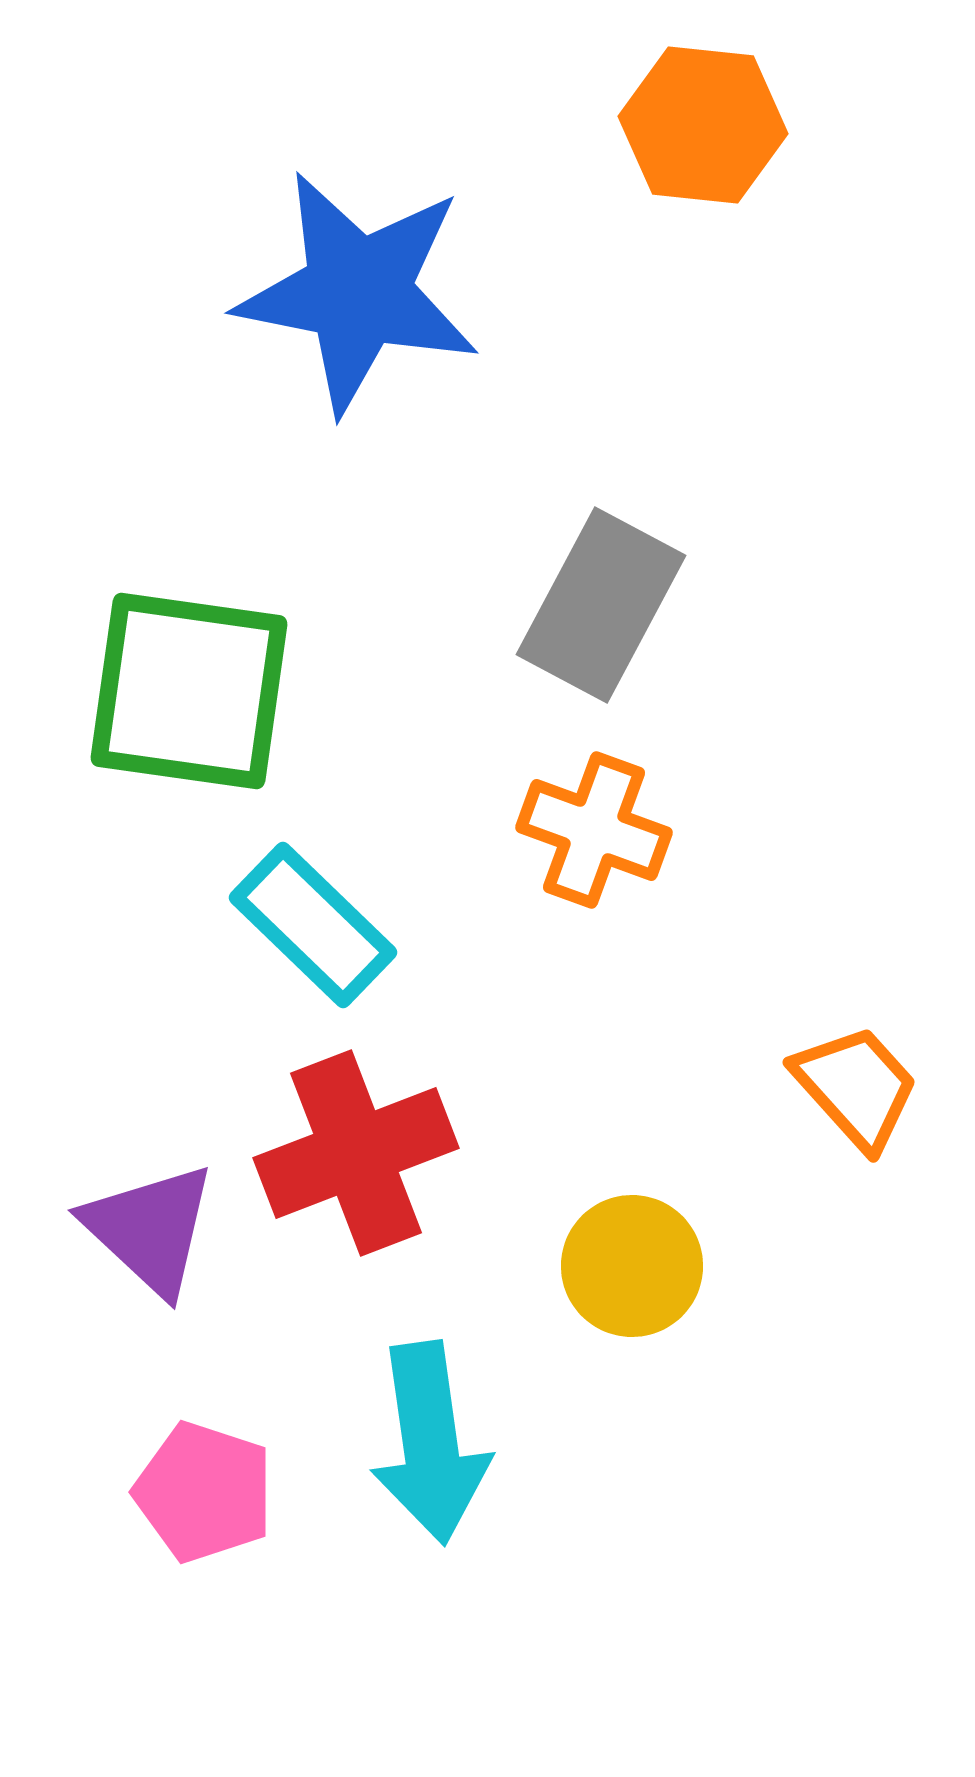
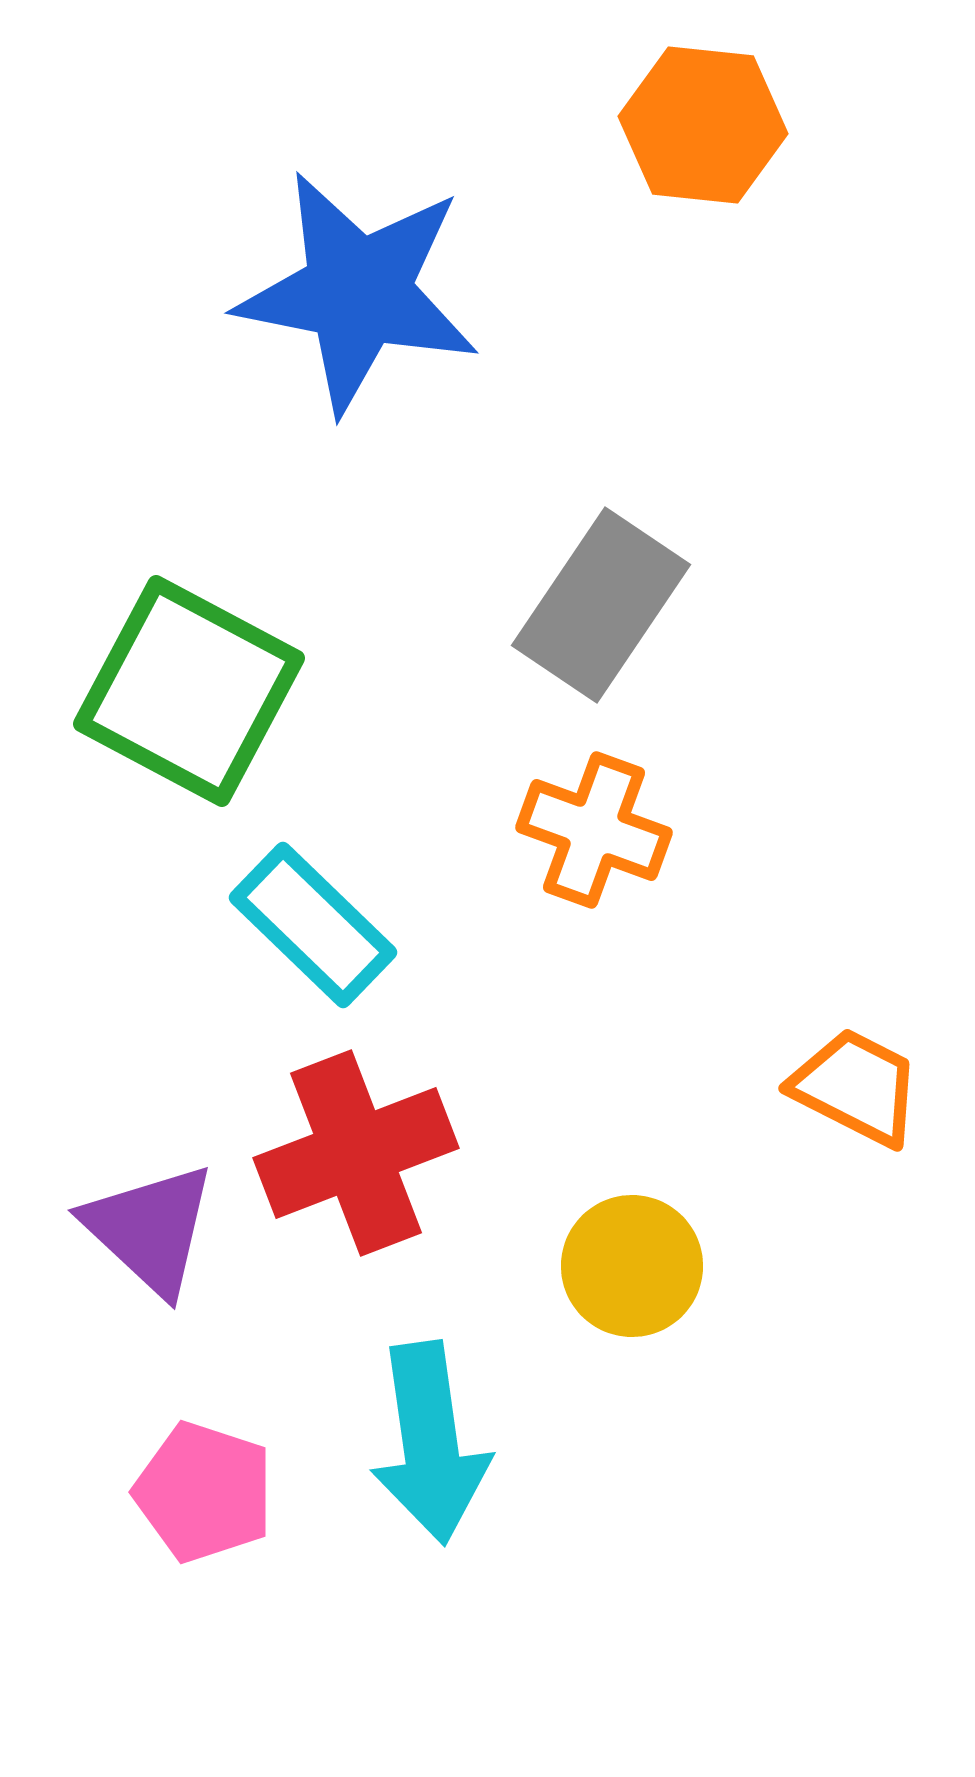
gray rectangle: rotated 6 degrees clockwise
green square: rotated 20 degrees clockwise
orange trapezoid: rotated 21 degrees counterclockwise
